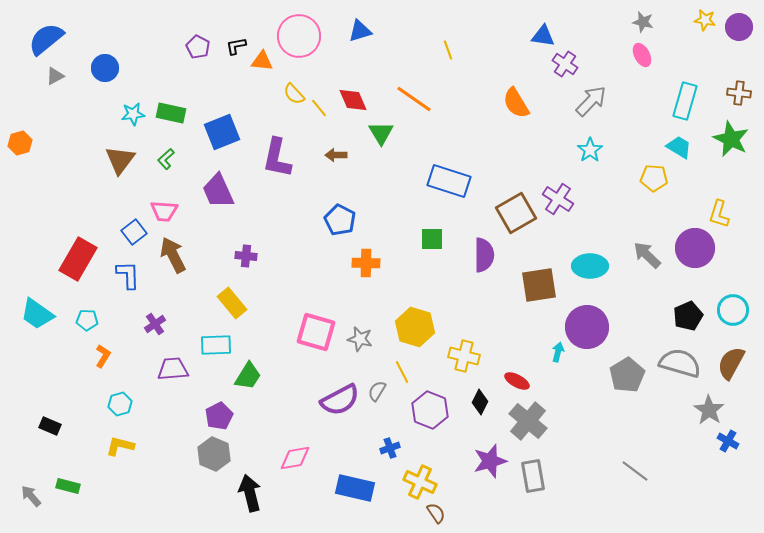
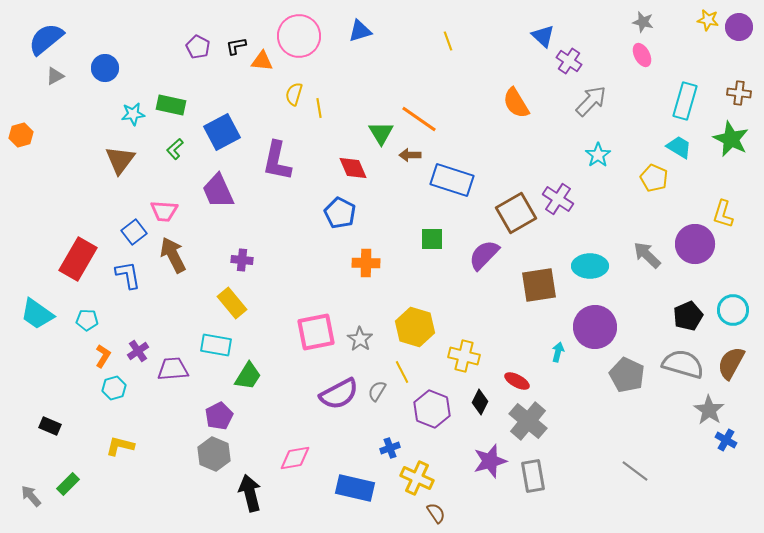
yellow star at (705, 20): moved 3 px right
blue triangle at (543, 36): rotated 35 degrees clockwise
yellow line at (448, 50): moved 9 px up
purple cross at (565, 64): moved 4 px right, 3 px up
yellow semicircle at (294, 94): rotated 60 degrees clockwise
orange line at (414, 99): moved 5 px right, 20 px down
red diamond at (353, 100): moved 68 px down
yellow line at (319, 108): rotated 30 degrees clockwise
green rectangle at (171, 113): moved 8 px up
blue square at (222, 132): rotated 6 degrees counterclockwise
orange hexagon at (20, 143): moved 1 px right, 8 px up
cyan star at (590, 150): moved 8 px right, 5 px down
brown arrow at (336, 155): moved 74 px right
purple L-shape at (277, 158): moved 3 px down
green L-shape at (166, 159): moved 9 px right, 10 px up
yellow pentagon at (654, 178): rotated 20 degrees clockwise
blue rectangle at (449, 181): moved 3 px right, 1 px up
yellow L-shape at (719, 214): moved 4 px right
blue pentagon at (340, 220): moved 7 px up
purple circle at (695, 248): moved 4 px up
purple semicircle at (484, 255): rotated 136 degrees counterclockwise
purple cross at (246, 256): moved 4 px left, 4 px down
blue L-shape at (128, 275): rotated 8 degrees counterclockwise
purple cross at (155, 324): moved 17 px left, 27 px down
purple circle at (587, 327): moved 8 px right
pink square at (316, 332): rotated 27 degrees counterclockwise
gray star at (360, 339): rotated 20 degrees clockwise
cyan rectangle at (216, 345): rotated 12 degrees clockwise
gray semicircle at (680, 363): moved 3 px right, 1 px down
gray pentagon at (627, 375): rotated 16 degrees counterclockwise
purple semicircle at (340, 400): moved 1 px left, 6 px up
cyan hexagon at (120, 404): moved 6 px left, 16 px up
purple hexagon at (430, 410): moved 2 px right, 1 px up
blue cross at (728, 441): moved 2 px left, 1 px up
yellow cross at (420, 482): moved 3 px left, 4 px up
green rectangle at (68, 486): moved 2 px up; rotated 60 degrees counterclockwise
